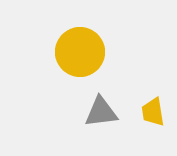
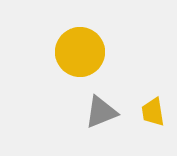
gray triangle: rotated 15 degrees counterclockwise
